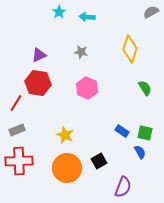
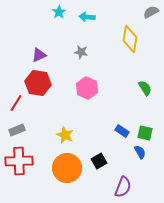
yellow diamond: moved 10 px up; rotated 8 degrees counterclockwise
